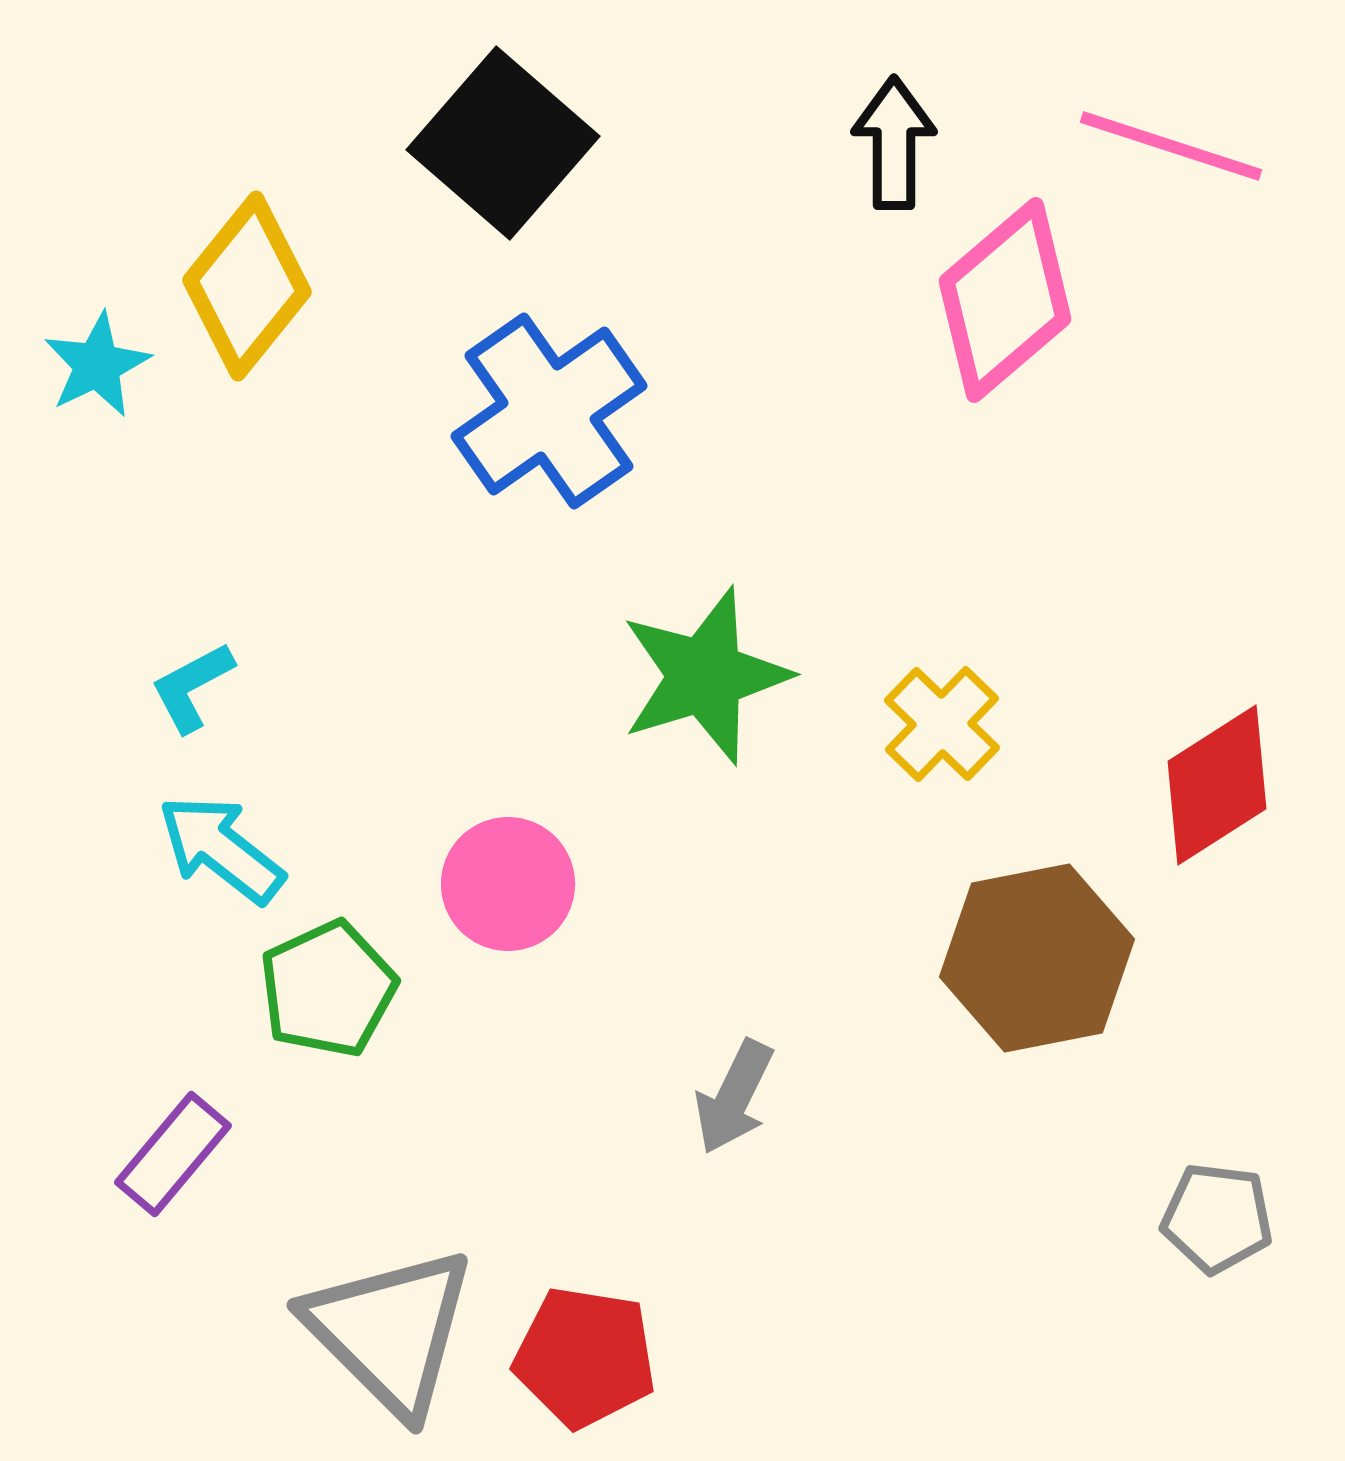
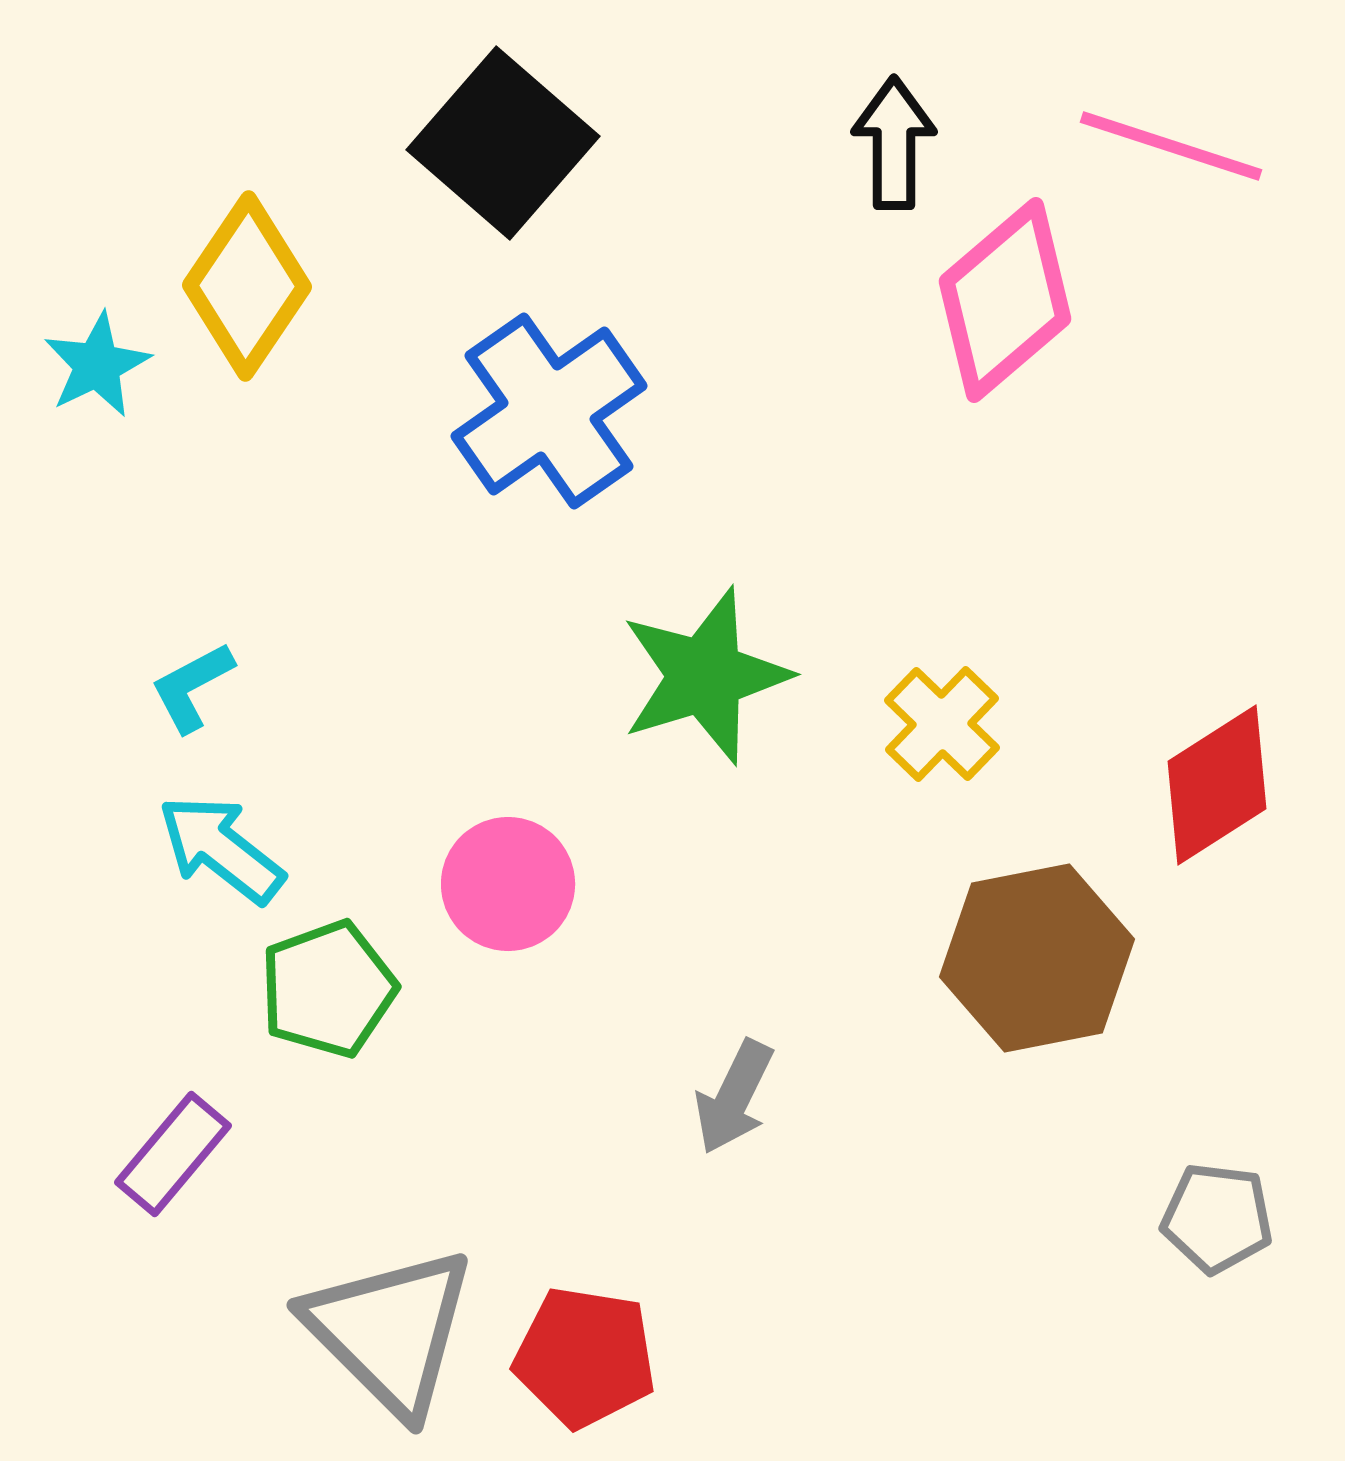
yellow diamond: rotated 5 degrees counterclockwise
green pentagon: rotated 5 degrees clockwise
